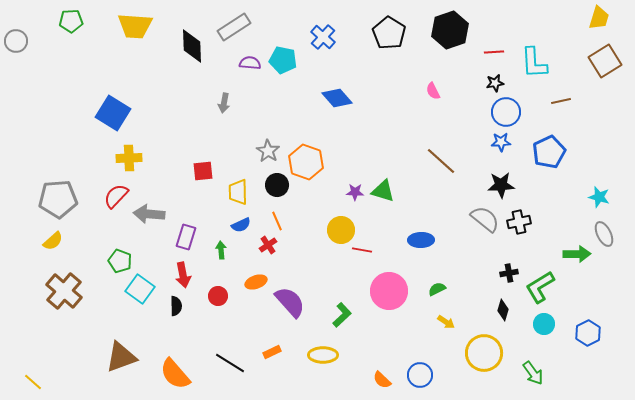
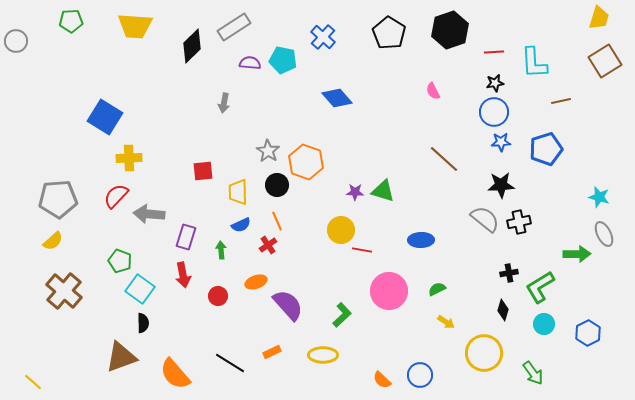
black diamond at (192, 46): rotated 48 degrees clockwise
blue circle at (506, 112): moved 12 px left
blue square at (113, 113): moved 8 px left, 4 px down
blue pentagon at (549, 152): moved 3 px left, 3 px up; rotated 8 degrees clockwise
brown line at (441, 161): moved 3 px right, 2 px up
purple semicircle at (290, 302): moved 2 px left, 3 px down
black semicircle at (176, 306): moved 33 px left, 17 px down
